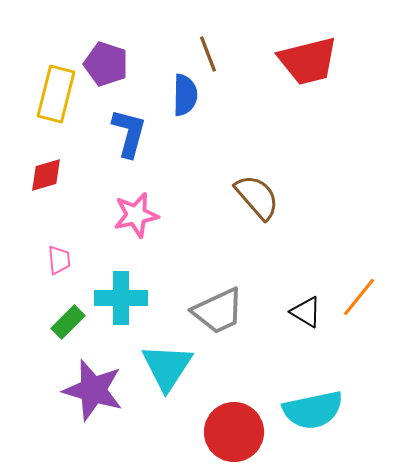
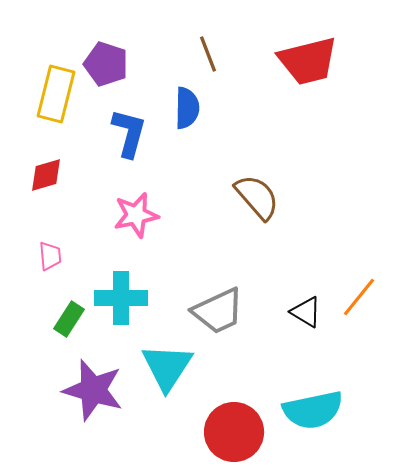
blue semicircle: moved 2 px right, 13 px down
pink trapezoid: moved 9 px left, 4 px up
green rectangle: moved 1 px right, 3 px up; rotated 12 degrees counterclockwise
